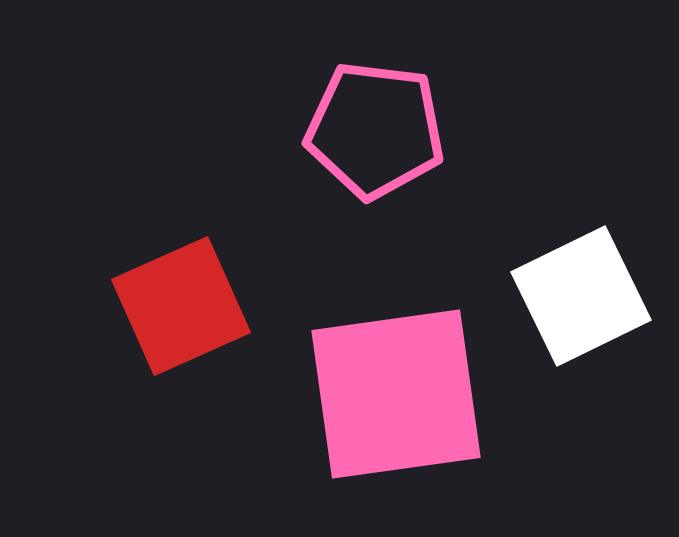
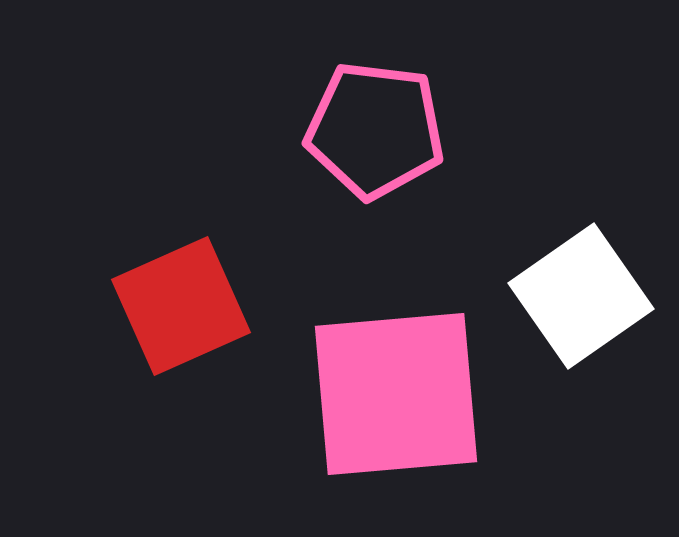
white square: rotated 9 degrees counterclockwise
pink square: rotated 3 degrees clockwise
